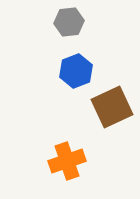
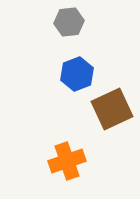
blue hexagon: moved 1 px right, 3 px down
brown square: moved 2 px down
